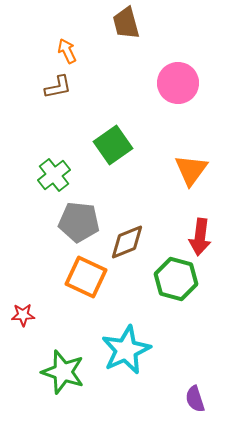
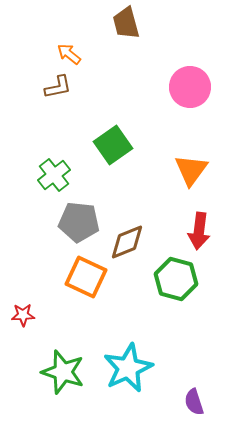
orange arrow: moved 2 px right, 3 px down; rotated 25 degrees counterclockwise
pink circle: moved 12 px right, 4 px down
red arrow: moved 1 px left, 6 px up
cyan star: moved 2 px right, 18 px down
purple semicircle: moved 1 px left, 3 px down
